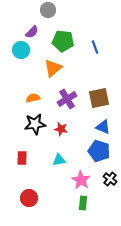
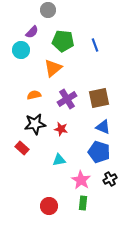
blue line: moved 2 px up
orange semicircle: moved 1 px right, 3 px up
blue pentagon: moved 1 px down
red rectangle: moved 10 px up; rotated 48 degrees counterclockwise
black cross: rotated 24 degrees clockwise
red circle: moved 20 px right, 8 px down
